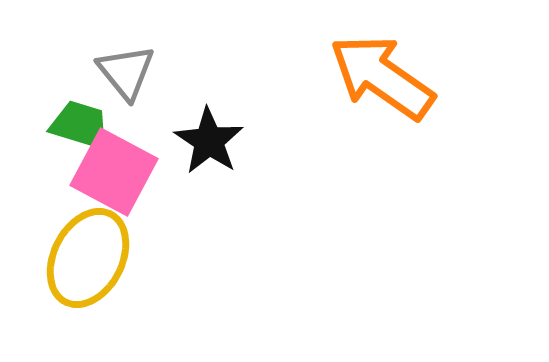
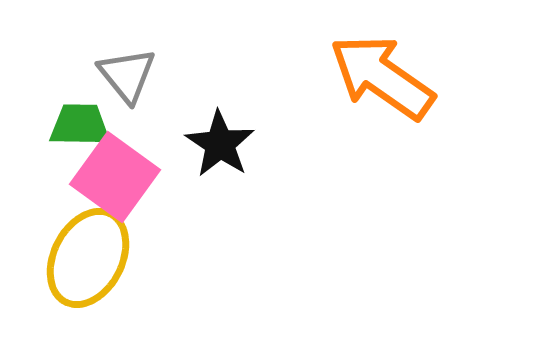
gray triangle: moved 1 px right, 3 px down
green trapezoid: rotated 16 degrees counterclockwise
black star: moved 11 px right, 3 px down
pink square: moved 1 px right, 5 px down; rotated 8 degrees clockwise
